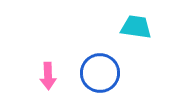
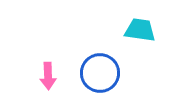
cyan trapezoid: moved 4 px right, 3 px down
